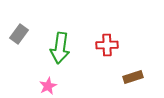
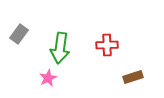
pink star: moved 8 px up
